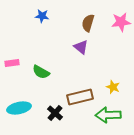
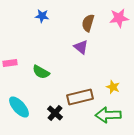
pink star: moved 2 px left, 4 px up
pink rectangle: moved 2 px left
cyan ellipse: moved 1 px up; rotated 60 degrees clockwise
